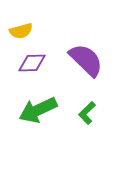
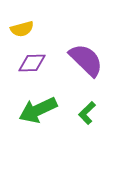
yellow semicircle: moved 1 px right, 2 px up
